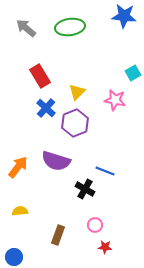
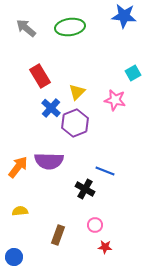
blue cross: moved 5 px right
purple semicircle: moved 7 px left; rotated 16 degrees counterclockwise
